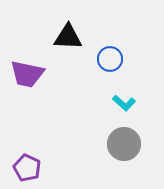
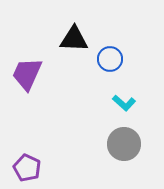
black triangle: moved 6 px right, 2 px down
purple trapezoid: rotated 102 degrees clockwise
